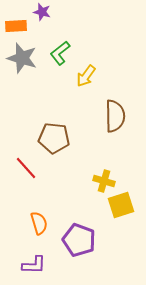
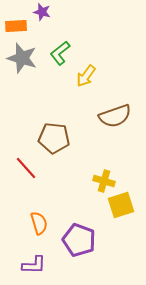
brown semicircle: rotated 72 degrees clockwise
